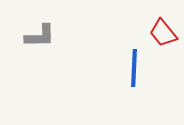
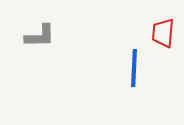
red trapezoid: rotated 44 degrees clockwise
